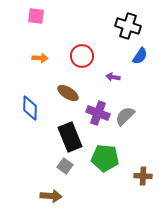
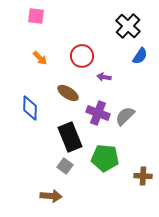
black cross: rotated 25 degrees clockwise
orange arrow: rotated 42 degrees clockwise
purple arrow: moved 9 px left
